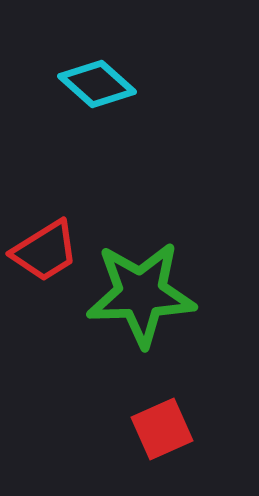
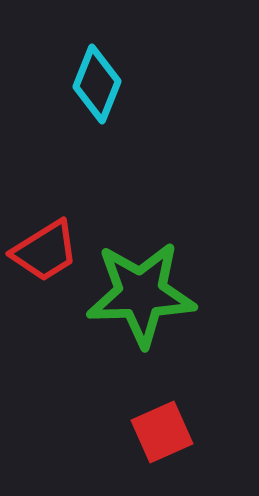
cyan diamond: rotated 70 degrees clockwise
red square: moved 3 px down
